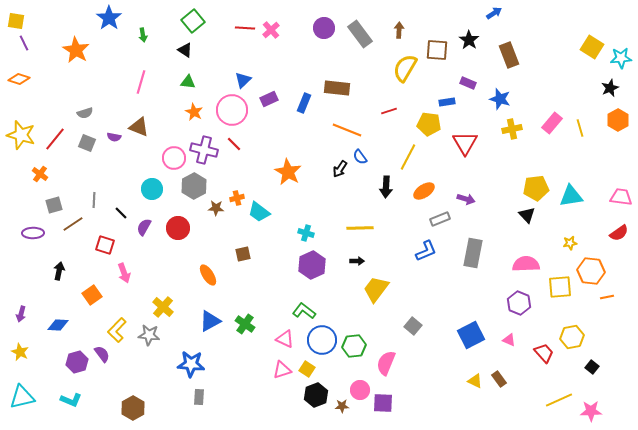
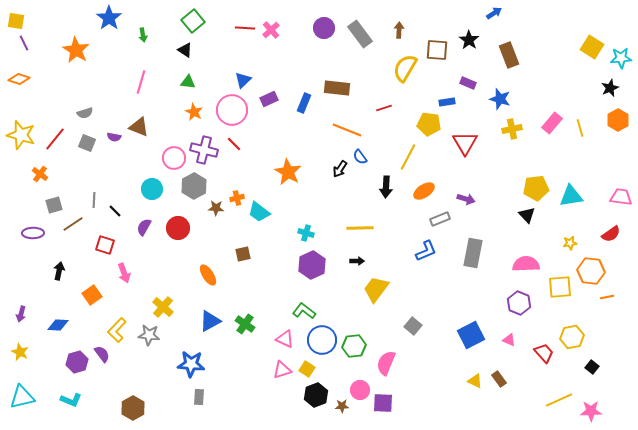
red line at (389, 111): moved 5 px left, 3 px up
black line at (121, 213): moved 6 px left, 2 px up
red semicircle at (619, 233): moved 8 px left, 1 px down
